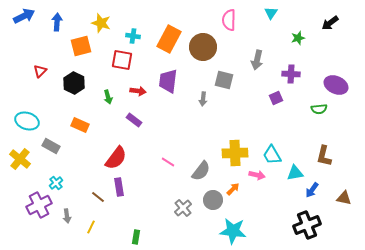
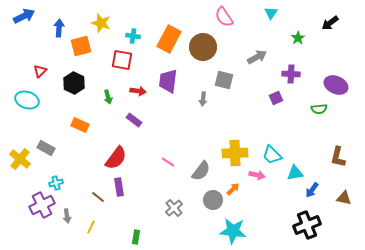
pink semicircle at (229, 20): moved 5 px left, 3 px up; rotated 35 degrees counterclockwise
blue arrow at (57, 22): moved 2 px right, 6 px down
green star at (298, 38): rotated 16 degrees counterclockwise
gray arrow at (257, 60): moved 3 px up; rotated 132 degrees counterclockwise
cyan ellipse at (27, 121): moved 21 px up
gray rectangle at (51, 146): moved 5 px left, 2 px down
cyan trapezoid at (272, 155): rotated 15 degrees counterclockwise
brown L-shape at (324, 156): moved 14 px right, 1 px down
cyan cross at (56, 183): rotated 24 degrees clockwise
purple cross at (39, 205): moved 3 px right
gray cross at (183, 208): moved 9 px left
